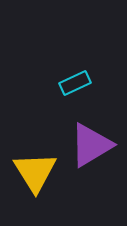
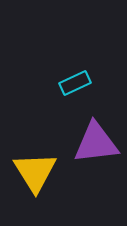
purple triangle: moved 5 px right, 2 px up; rotated 24 degrees clockwise
